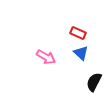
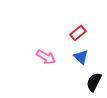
red rectangle: rotated 63 degrees counterclockwise
blue triangle: moved 4 px down
